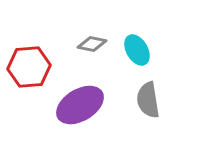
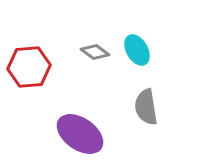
gray diamond: moved 3 px right, 8 px down; rotated 24 degrees clockwise
gray semicircle: moved 2 px left, 7 px down
purple ellipse: moved 29 px down; rotated 66 degrees clockwise
